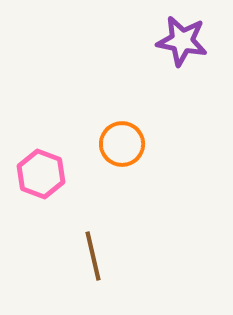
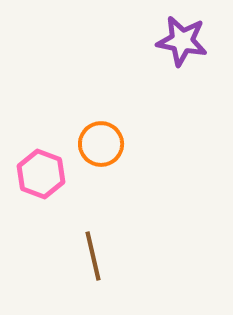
orange circle: moved 21 px left
